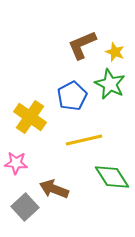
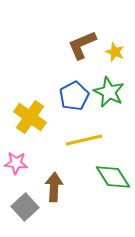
green star: moved 1 px left, 8 px down
blue pentagon: moved 2 px right
green diamond: moved 1 px right
brown arrow: moved 2 px up; rotated 72 degrees clockwise
